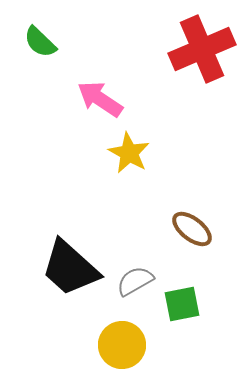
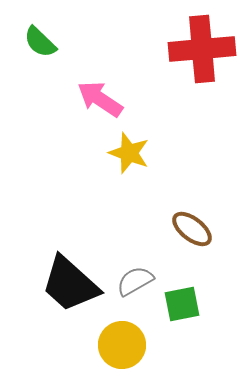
red cross: rotated 18 degrees clockwise
yellow star: rotated 9 degrees counterclockwise
black trapezoid: moved 16 px down
